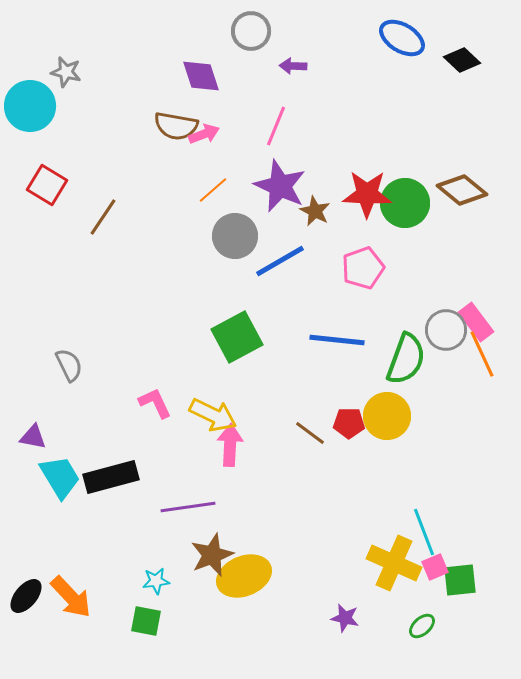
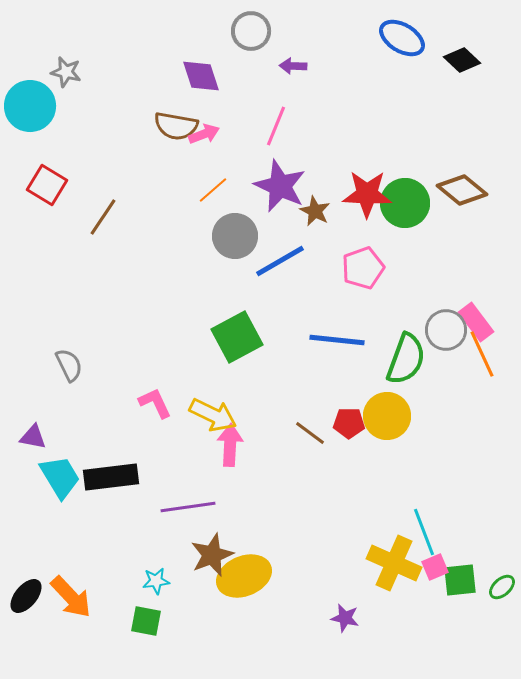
black rectangle at (111, 477): rotated 8 degrees clockwise
green ellipse at (422, 626): moved 80 px right, 39 px up
